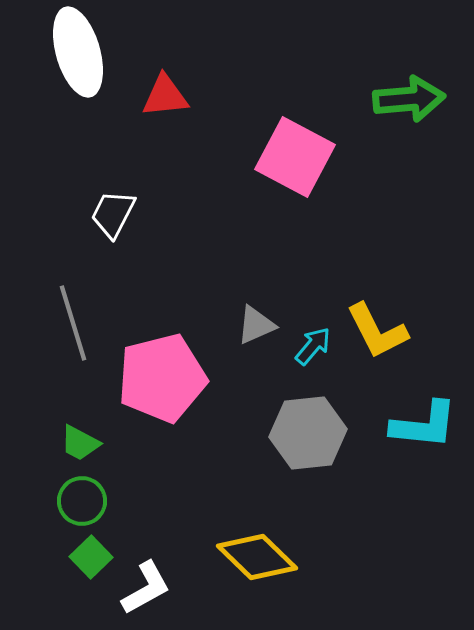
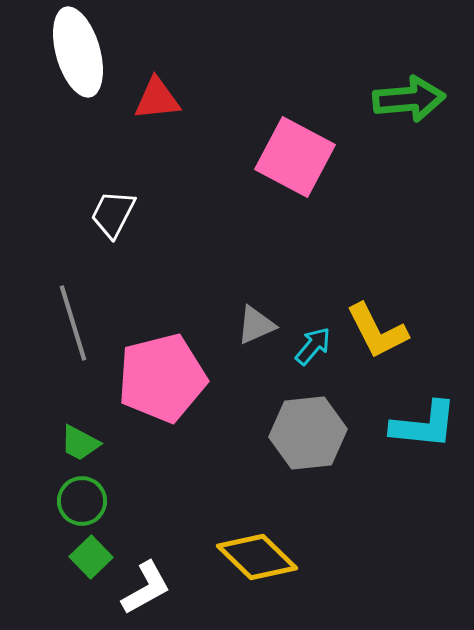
red triangle: moved 8 px left, 3 px down
